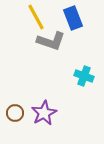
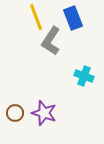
yellow line: rotated 8 degrees clockwise
gray L-shape: rotated 104 degrees clockwise
purple star: rotated 25 degrees counterclockwise
